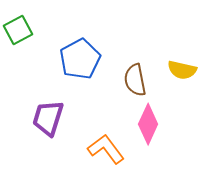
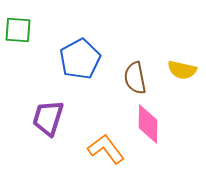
green square: rotated 32 degrees clockwise
brown semicircle: moved 2 px up
pink diamond: rotated 24 degrees counterclockwise
